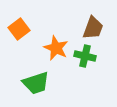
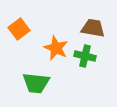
brown trapezoid: rotated 100 degrees counterclockwise
green trapezoid: rotated 24 degrees clockwise
